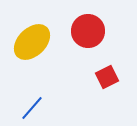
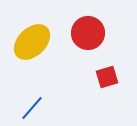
red circle: moved 2 px down
red square: rotated 10 degrees clockwise
